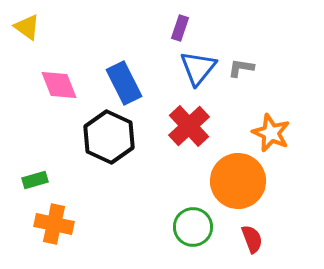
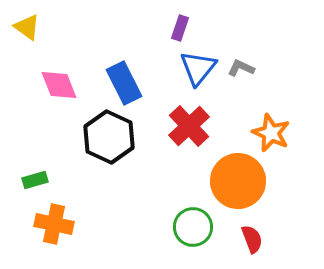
gray L-shape: rotated 16 degrees clockwise
